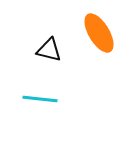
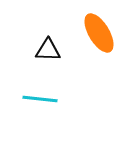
black triangle: moved 1 px left; rotated 12 degrees counterclockwise
